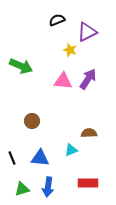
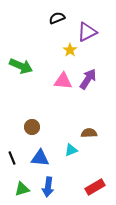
black semicircle: moved 2 px up
yellow star: rotated 16 degrees clockwise
brown circle: moved 6 px down
red rectangle: moved 7 px right, 4 px down; rotated 30 degrees counterclockwise
